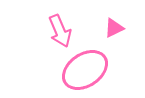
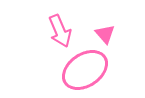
pink triangle: moved 9 px left, 6 px down; rotated 45 degrees counterclockwise
